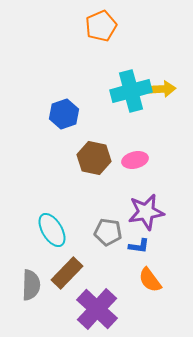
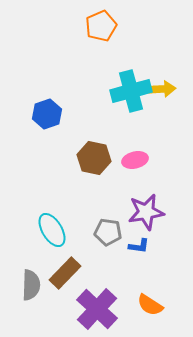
blue hexagon: moved 17 px left
brown rectangle: moved 2 px left
orange semicircle: moved 25 px down; rotated 20 degrees counterclockwise
